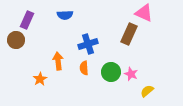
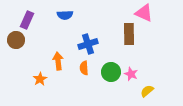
brown rectangle: rotated 25 degrees counterclockwise
